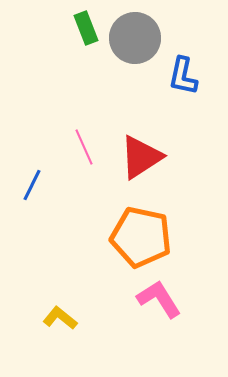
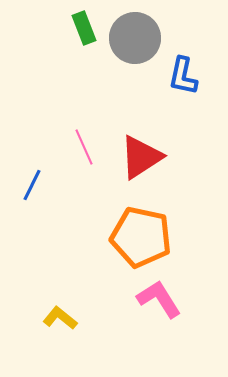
green rectangle: moved 2 px left
